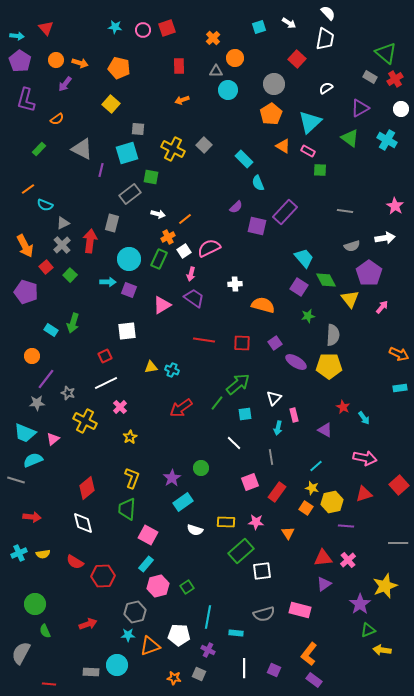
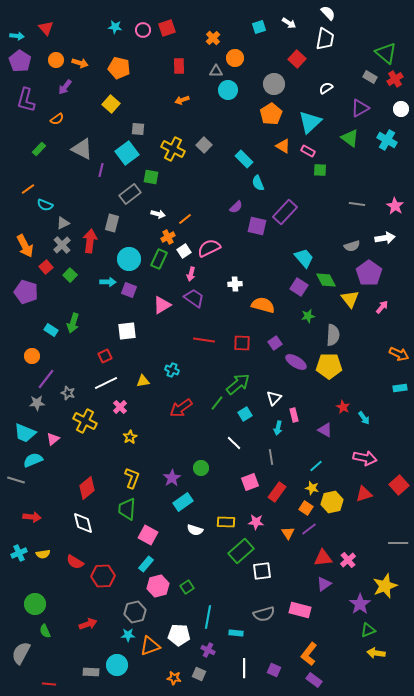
purple arrow at (65, 84): moved 3 px down
cyan square at (127, 153): rotated 20 degrees counterclockwise
gray line at (345, 211): moved 12 px right, 7 px up
yellow triangle at (151, 367): moved 8 px left, 14 px down
cyan square at (245, 414): rotated 24 degrees counterclockwise
purple line at (346, 526): moved 37 px left, 3 px down; rotated 42 degrees counterclockwise
yellow arrow at (382, 650): moved 6 px left, 3 px down
